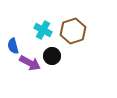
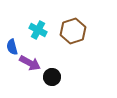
cyan cross: moved 5 px left
blue semicircle: moved 1 px left, 1 px down
black circle: moved 21 px down
